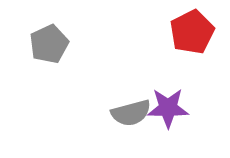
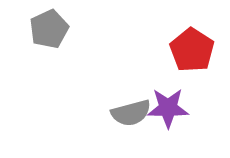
red pentagon: moved 18 px down; rotated 12 degrees counterclockwise
gray pentagon: moved 15 px up
